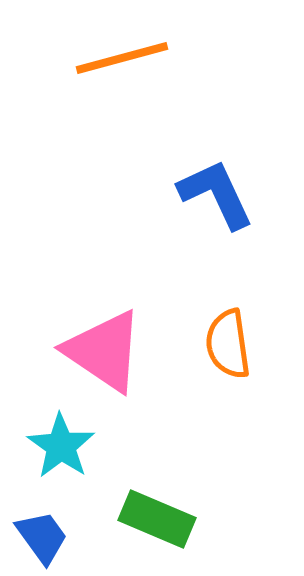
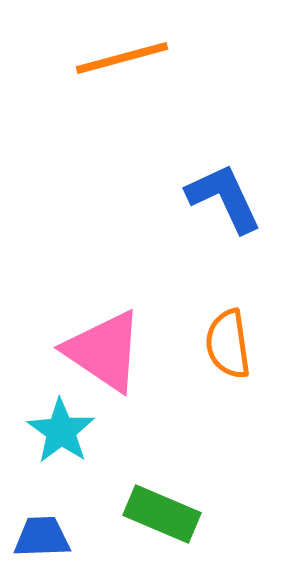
blue L-shape: moved 8 px right, 4 px down
cyan star: moved 15 px up
green rectangle: moved 5 px right, 5 px up
blue trapezoid: rotated 56 degrees counterclockwise
